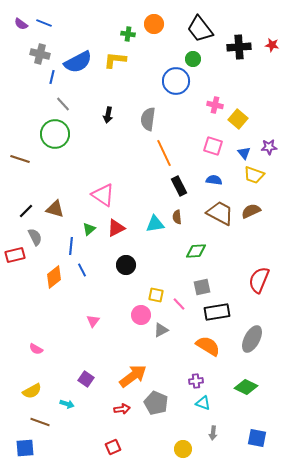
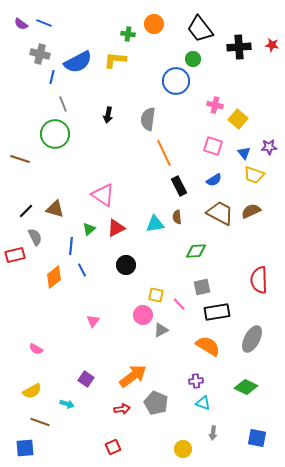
gray line at (63, 104): rotated 21 degrees clockwise
blue semicircle at (214, 180): rotated 140 degrees clockwise
red semicircle at (259, 280): rotated 24 degrees counterclockwise
pink circle at (141, 315): moved 2 px right
